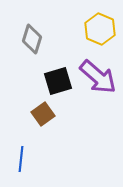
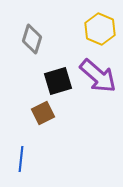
purple arrow: moved 1 px up
brown square: moved 1 px up; rotated 10 degrees clockwise
